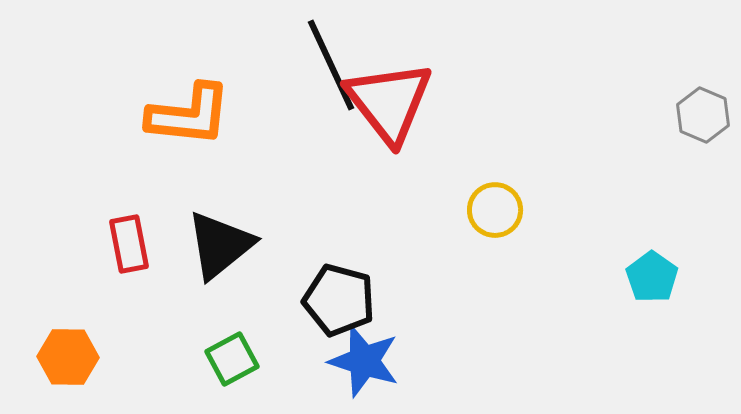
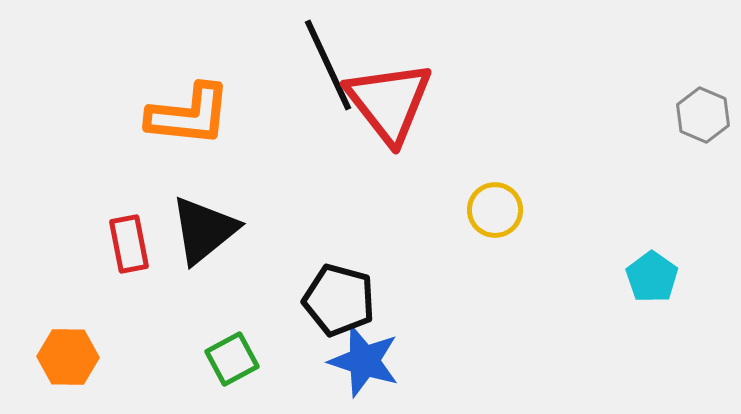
black line: moved 3 px left
black triangle: moved 16 px left, 15 px up
